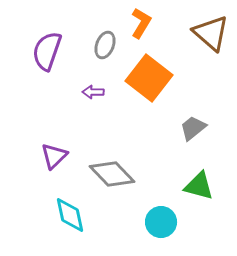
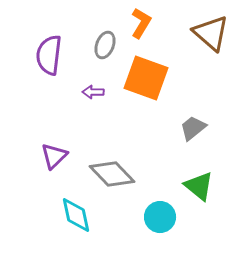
purple semicircle: moved 2 px right, 4 px down; rotated 12 degrees counterclockwise
orange square: moved 3 px left; rotated 18 degrees counterclockwise
green triangle: rotated 24 degrees clockwise
cyan diamond: moved 6 px right
cyan circle: moved 1 px left, 5 px up
